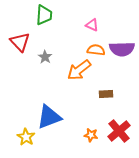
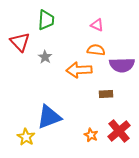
green trapezoid: moved 2 px right, 5 px down
pink triangle: moved 5 px right
purple semicircle: moved 16 px down
orange arrow: rotated 35 degrees clockwise
orange star: rotated 16 degrees clockwise
